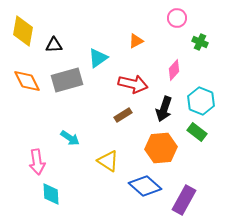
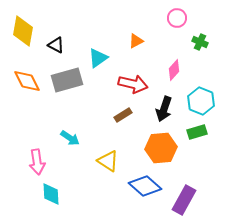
black triangle: moved 2 px right; rotated 30 degrees clockwise
green rectangle: rotated 54 degrees counterclockwise
